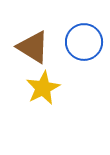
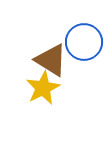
brown triangle: moved 18 px right, 13 px down
